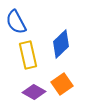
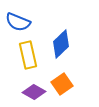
blue semicircle: moved 2 px right; rotated 40 degrees counterclockwise
